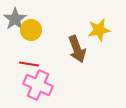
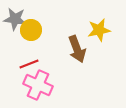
gray star: rotated 30 degrees counterclockwise
red line: rotated 30 degrees counterclockwise
